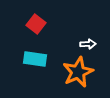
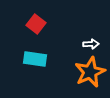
white arrow: moved 3 px right
orange star: moved 12 px right
